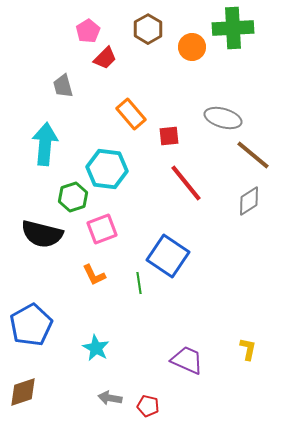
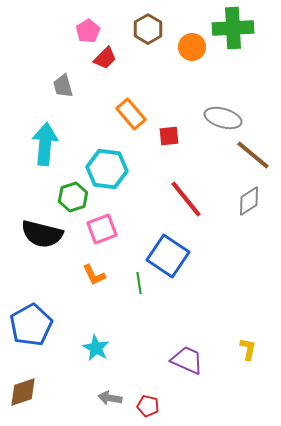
red line: moved 16 px down
